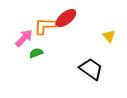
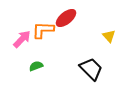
orange L-shape: moved 2 px left, 4 px down
pink arrow: moved 2 px left, 1 px down
green semicircle: moved 13 px down
black trapezoid: rotated 10 degrees clockwise
